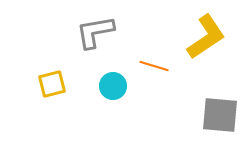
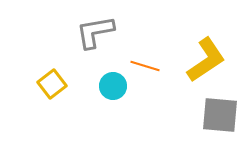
yellow L-shape: moved 23 px down
orange line: moved 9 px left
yellow square: rotated 24 degrees counterclockwise
